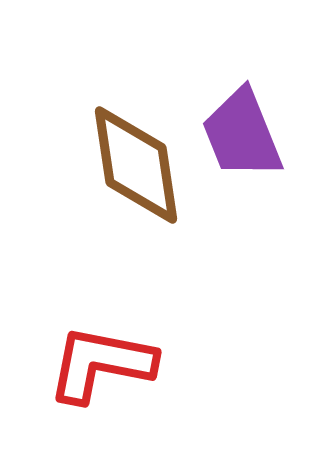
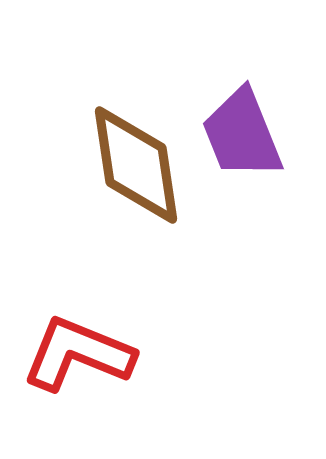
red L-shape: moved 23 px left, 10 px up; rotated 11 degrees clockwise
